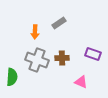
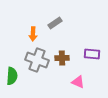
gray rectangle: moved 4 px left
orange arrow: moved 2 px left, 2 px down
purple rectangle: moved 1 px left; rotated 14 degrees counterclockwise
green semicircle: moved 1 px up
pink triangle: moved 3 px left
